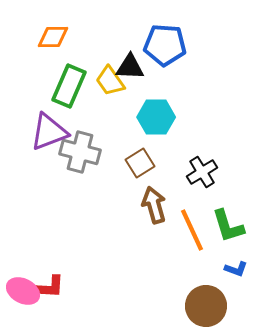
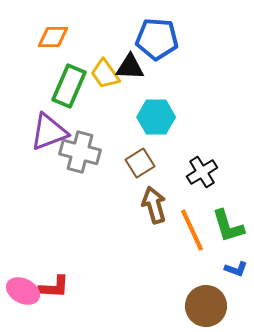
blue pentagon: moved 8 px left, 6 px up
yellow trapezoid: moved 5 px left, 7 px up
red L-shape: moved 5 px right
